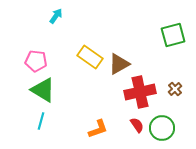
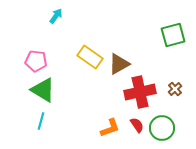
orange L-shape: moved 12 px right, 1 px up
